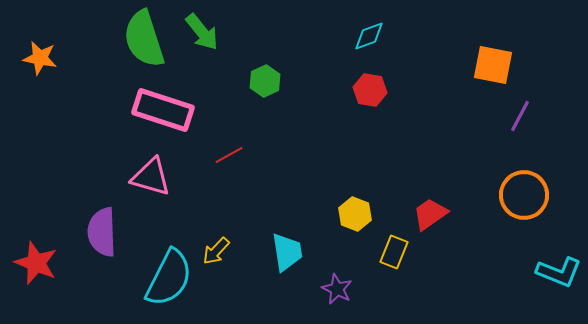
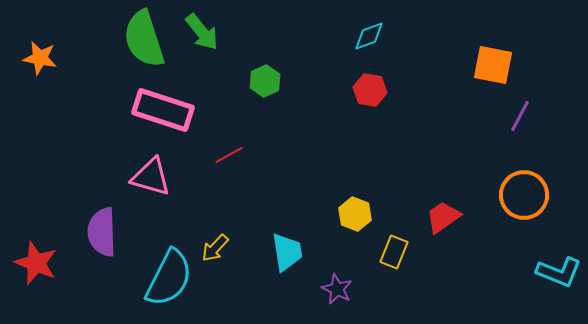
red trapezoid: moved 13 px right, 3 px down
yellow arrow: moved 1 px left, 3 px up
